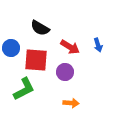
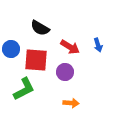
blue circle: moved 1 px down
